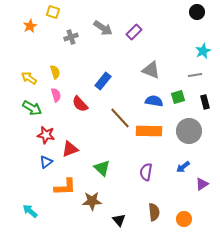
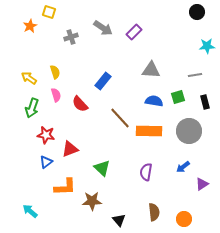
yellow square: moved 4 px left
cyan star: moved 4 px right, 5 px up; rotated 21 degrees clockwise
gray triangle: rotated 18 degrees counterclockwise
green arrow: rotated 78 degrees clockwise
